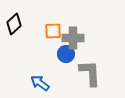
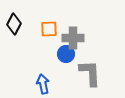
black diamond: rotated 20 degrees counterclockwise
orange square: moved 4 px left, 2 px up
blue arrow: moved 3 px right, 1 px down; rotated 42 degrees clockwise
